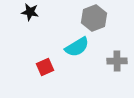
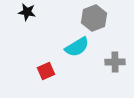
black star: moved 3 px left
gray cross: moved 2 px left, 1 px down
red square: moved 1 px right, 4 px down
